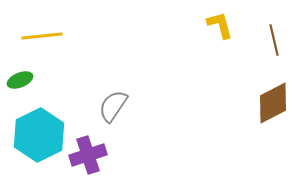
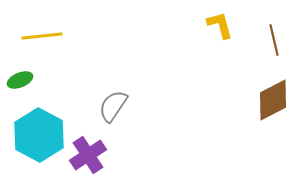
brown diamond: moved 3 px up
cyan hexagon: rotated 6 degrees counterclockwise
purple cross: rotated 15 degrees counterclockwise
